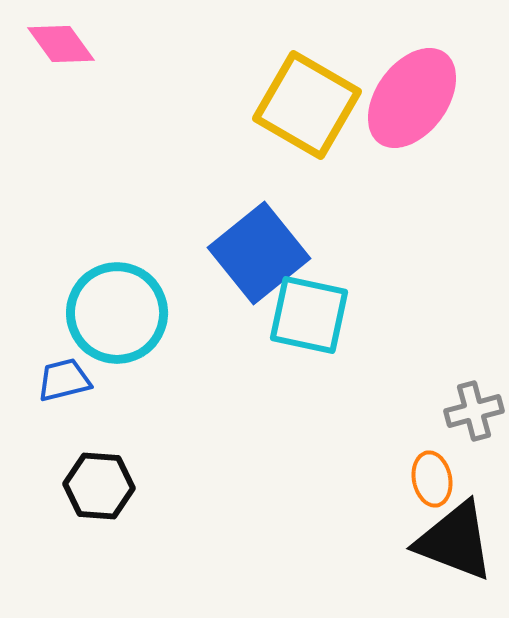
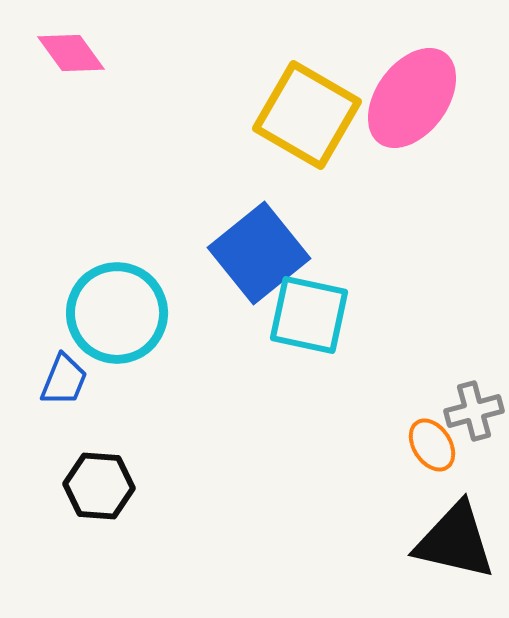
pink diamond: moved 10 px right, 9 px down
yellow square: moved 10 px down
blue trapezoid: rotated 126 degrees clockwise
orange ellipse: moved 34 px up; rotated 22 degrees counterclockwise
black triangle: rotated 8 degrees counterclockwise
